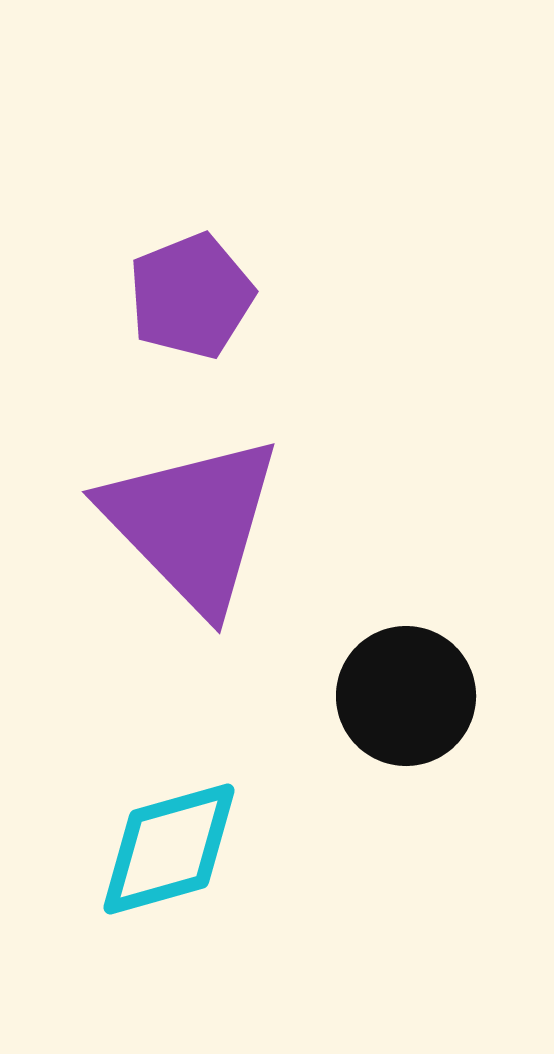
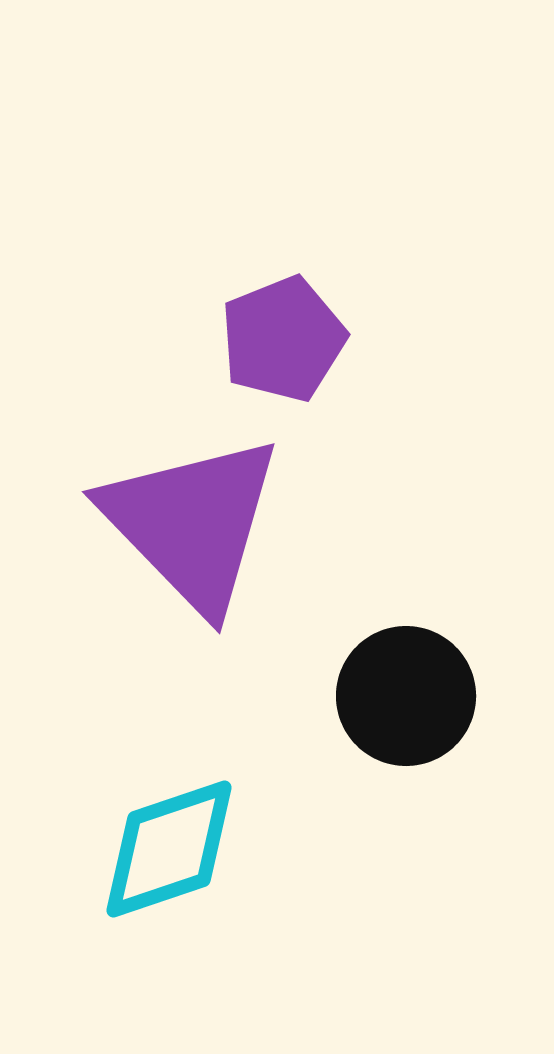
purple pentagon: moved 92 px right, 43 px down
cyan diamond: rotated 3 degrees counterclockwise
